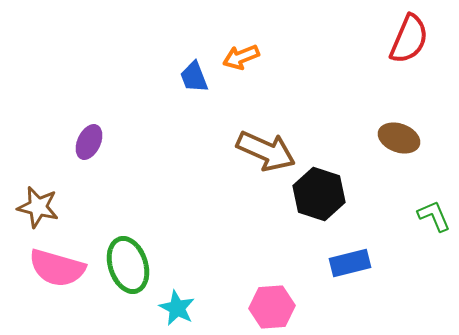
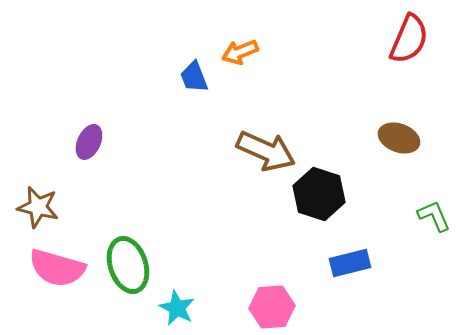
orange arrow: moved 1 px left, 5 px up
